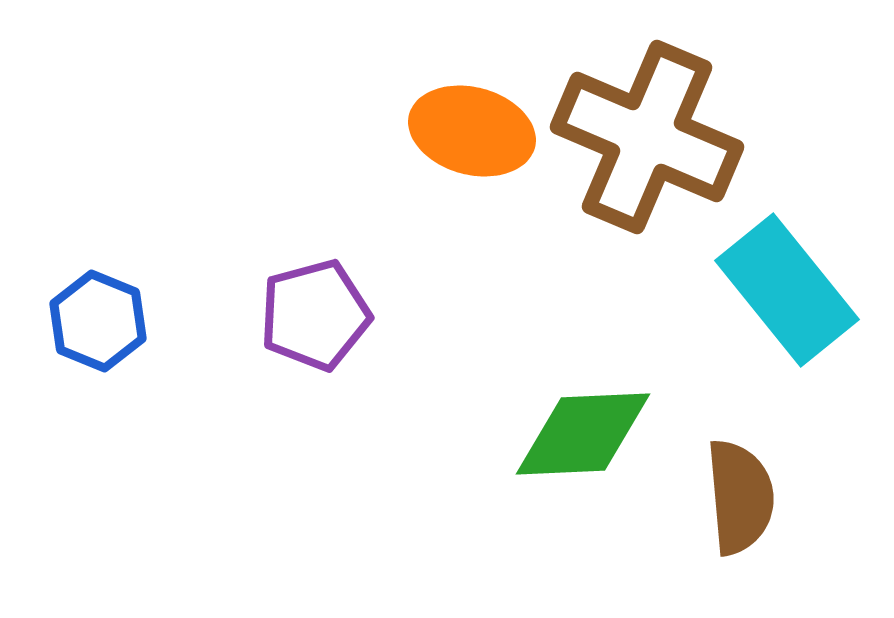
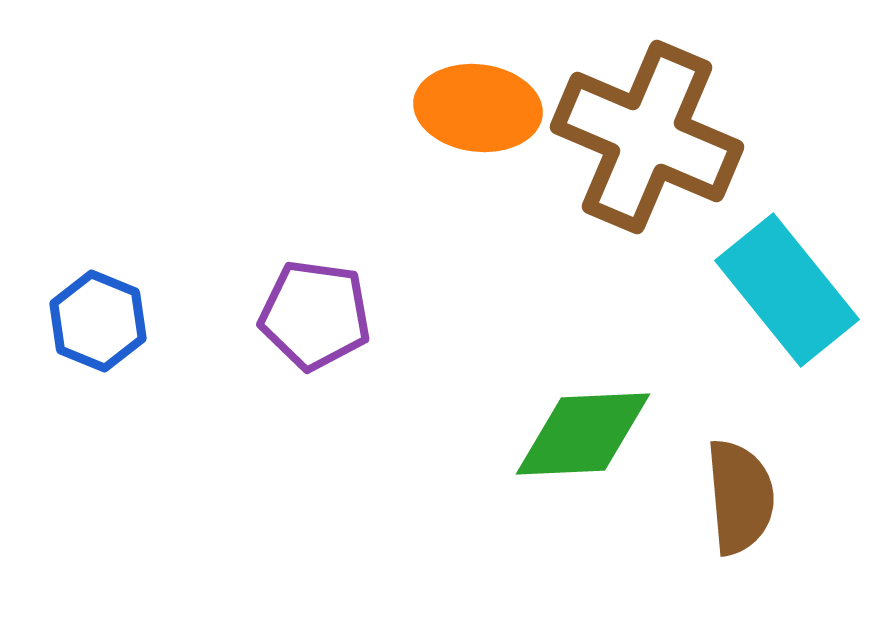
orange ellipse: moved 6 px right, 23 px up; rotated 8 degrees counterclockwise
purple pentagon: rotated 23 degrees clockwise
